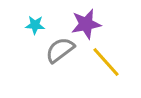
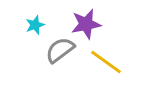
cyan star: rotated 24 degrees counterclockwise
yellow line: rotated 12 degrees counterclockwise
